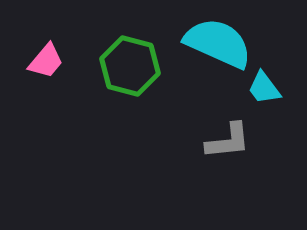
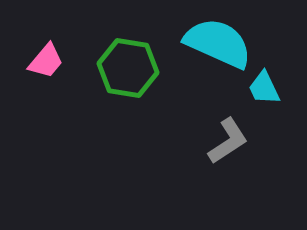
green hexagon: moved 2 px left, 2 px down; rotated 6 degrees counterclockwise
cyan trapezoid: rotated 12 degrees clockwise
gray L-shape: rotated 27 degrees counterclockwise
